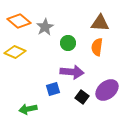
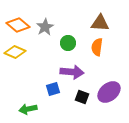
orange diamond: moved 1 px left, 4 px down
purple ellipse: moved 2 px right, 2 px down
black square: rotated 16 degrees counterclockwise
